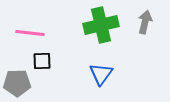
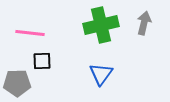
gray arrow: moved 1 px left, 1 px down
